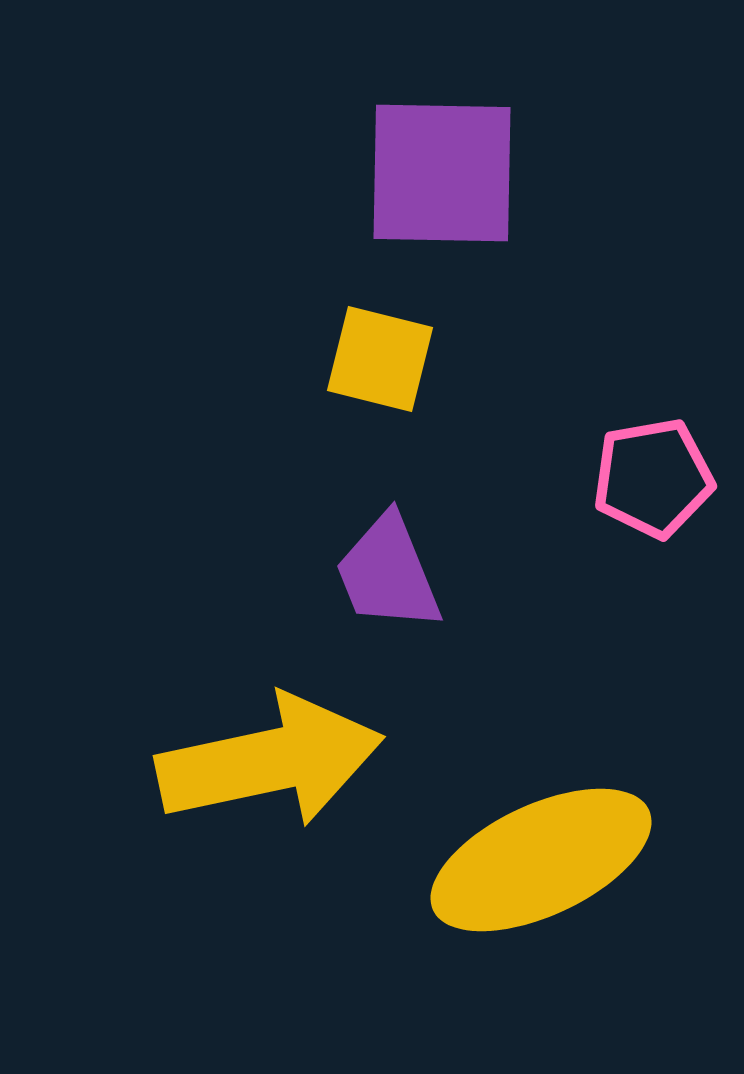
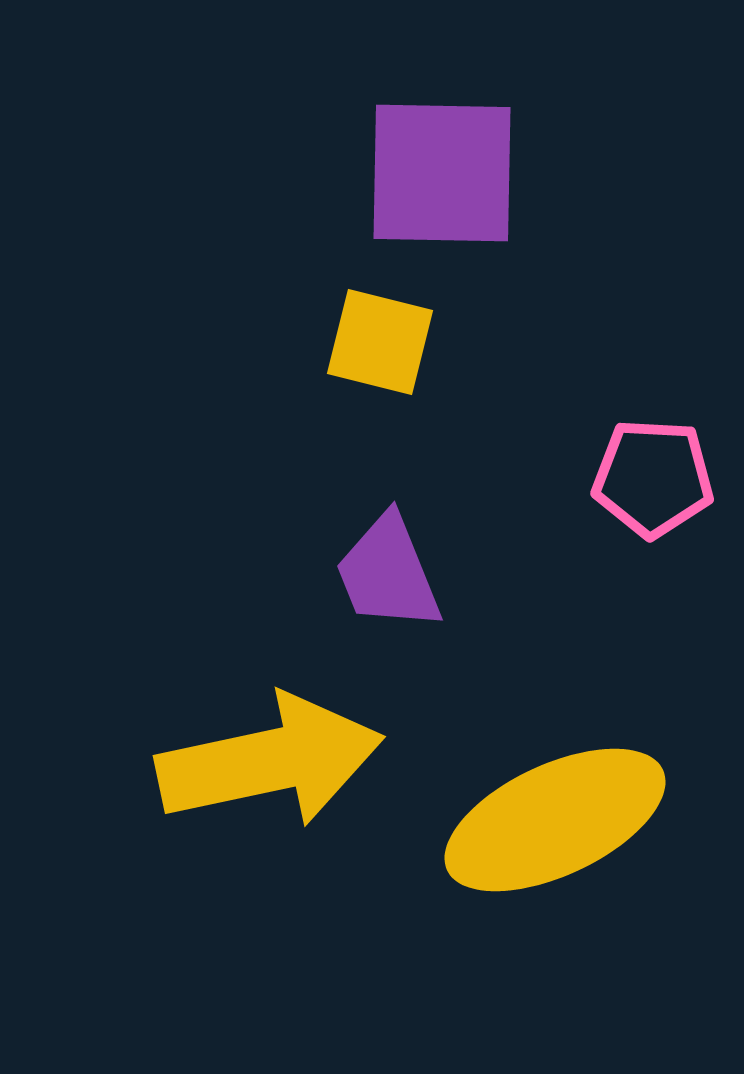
yellow square: moved 17 px up
pink pentagon: rotated 13 degrees clockwise
yellow ellipse: moved 14 px right, 40 px up
